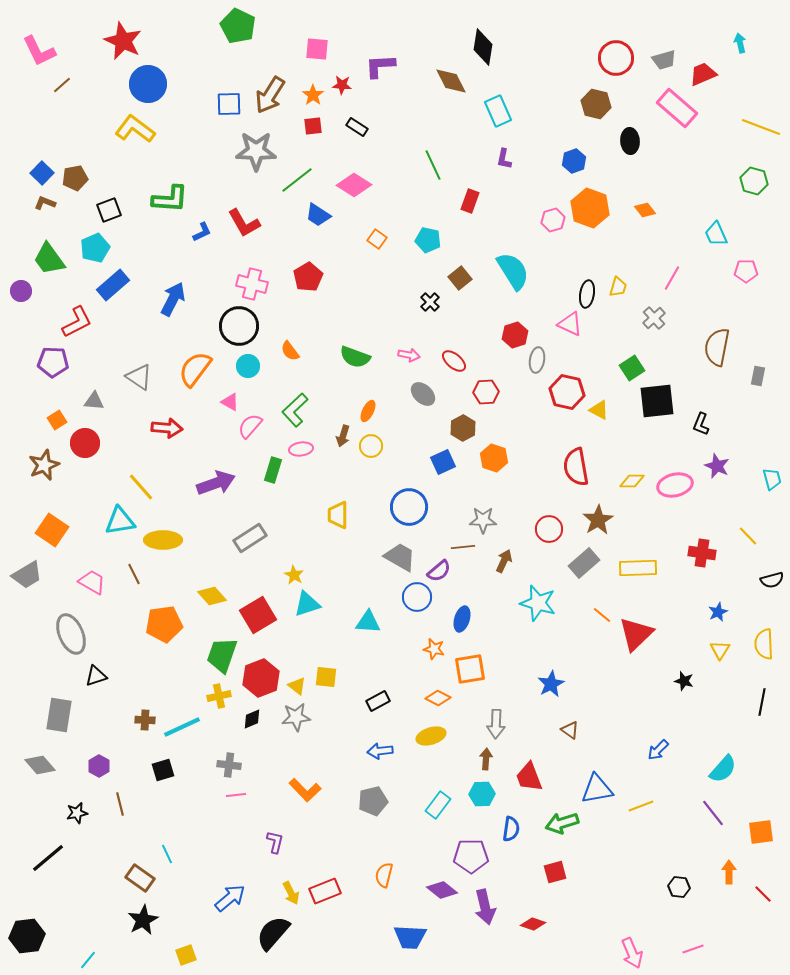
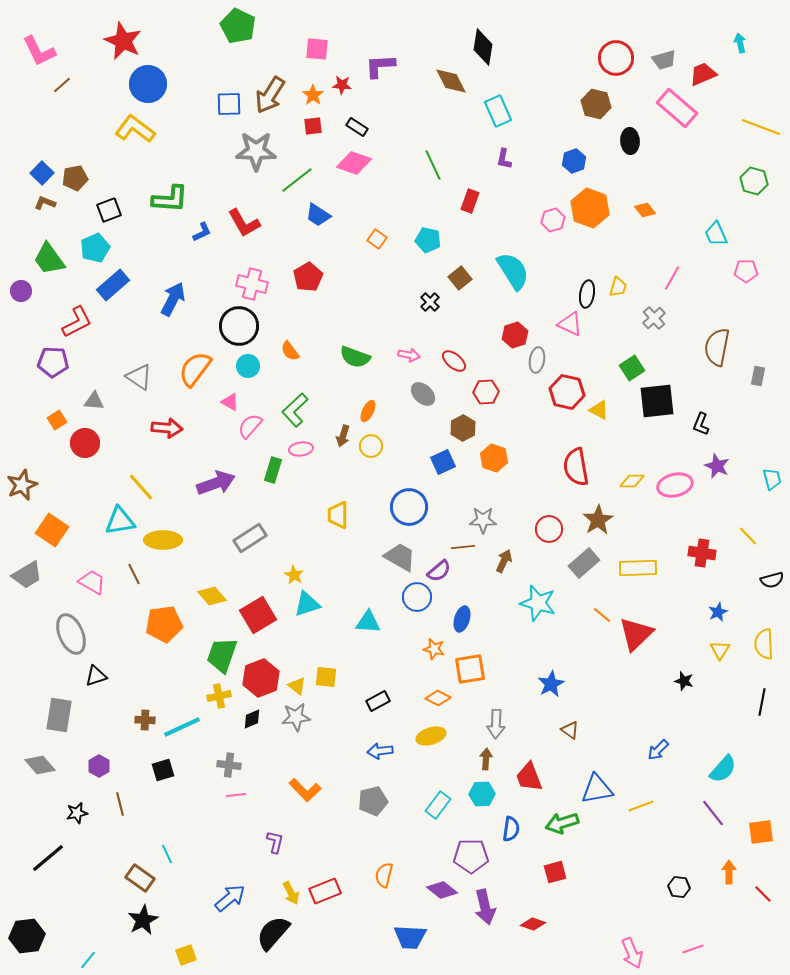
pink diamond at (354, 185): moved 22 px up; rotated 12 degrees counterclockwise
brown star at (44, 465): moved 22 px left, 20 px down
